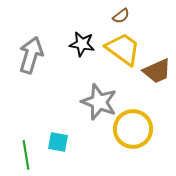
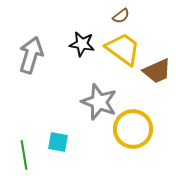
green line: moved 2 px left
